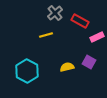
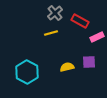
yellow line: moved 5 px right, 2 px up
purple square: rotated 32 degrees counterclockwise
cyan hexagon: moved 1 px down
